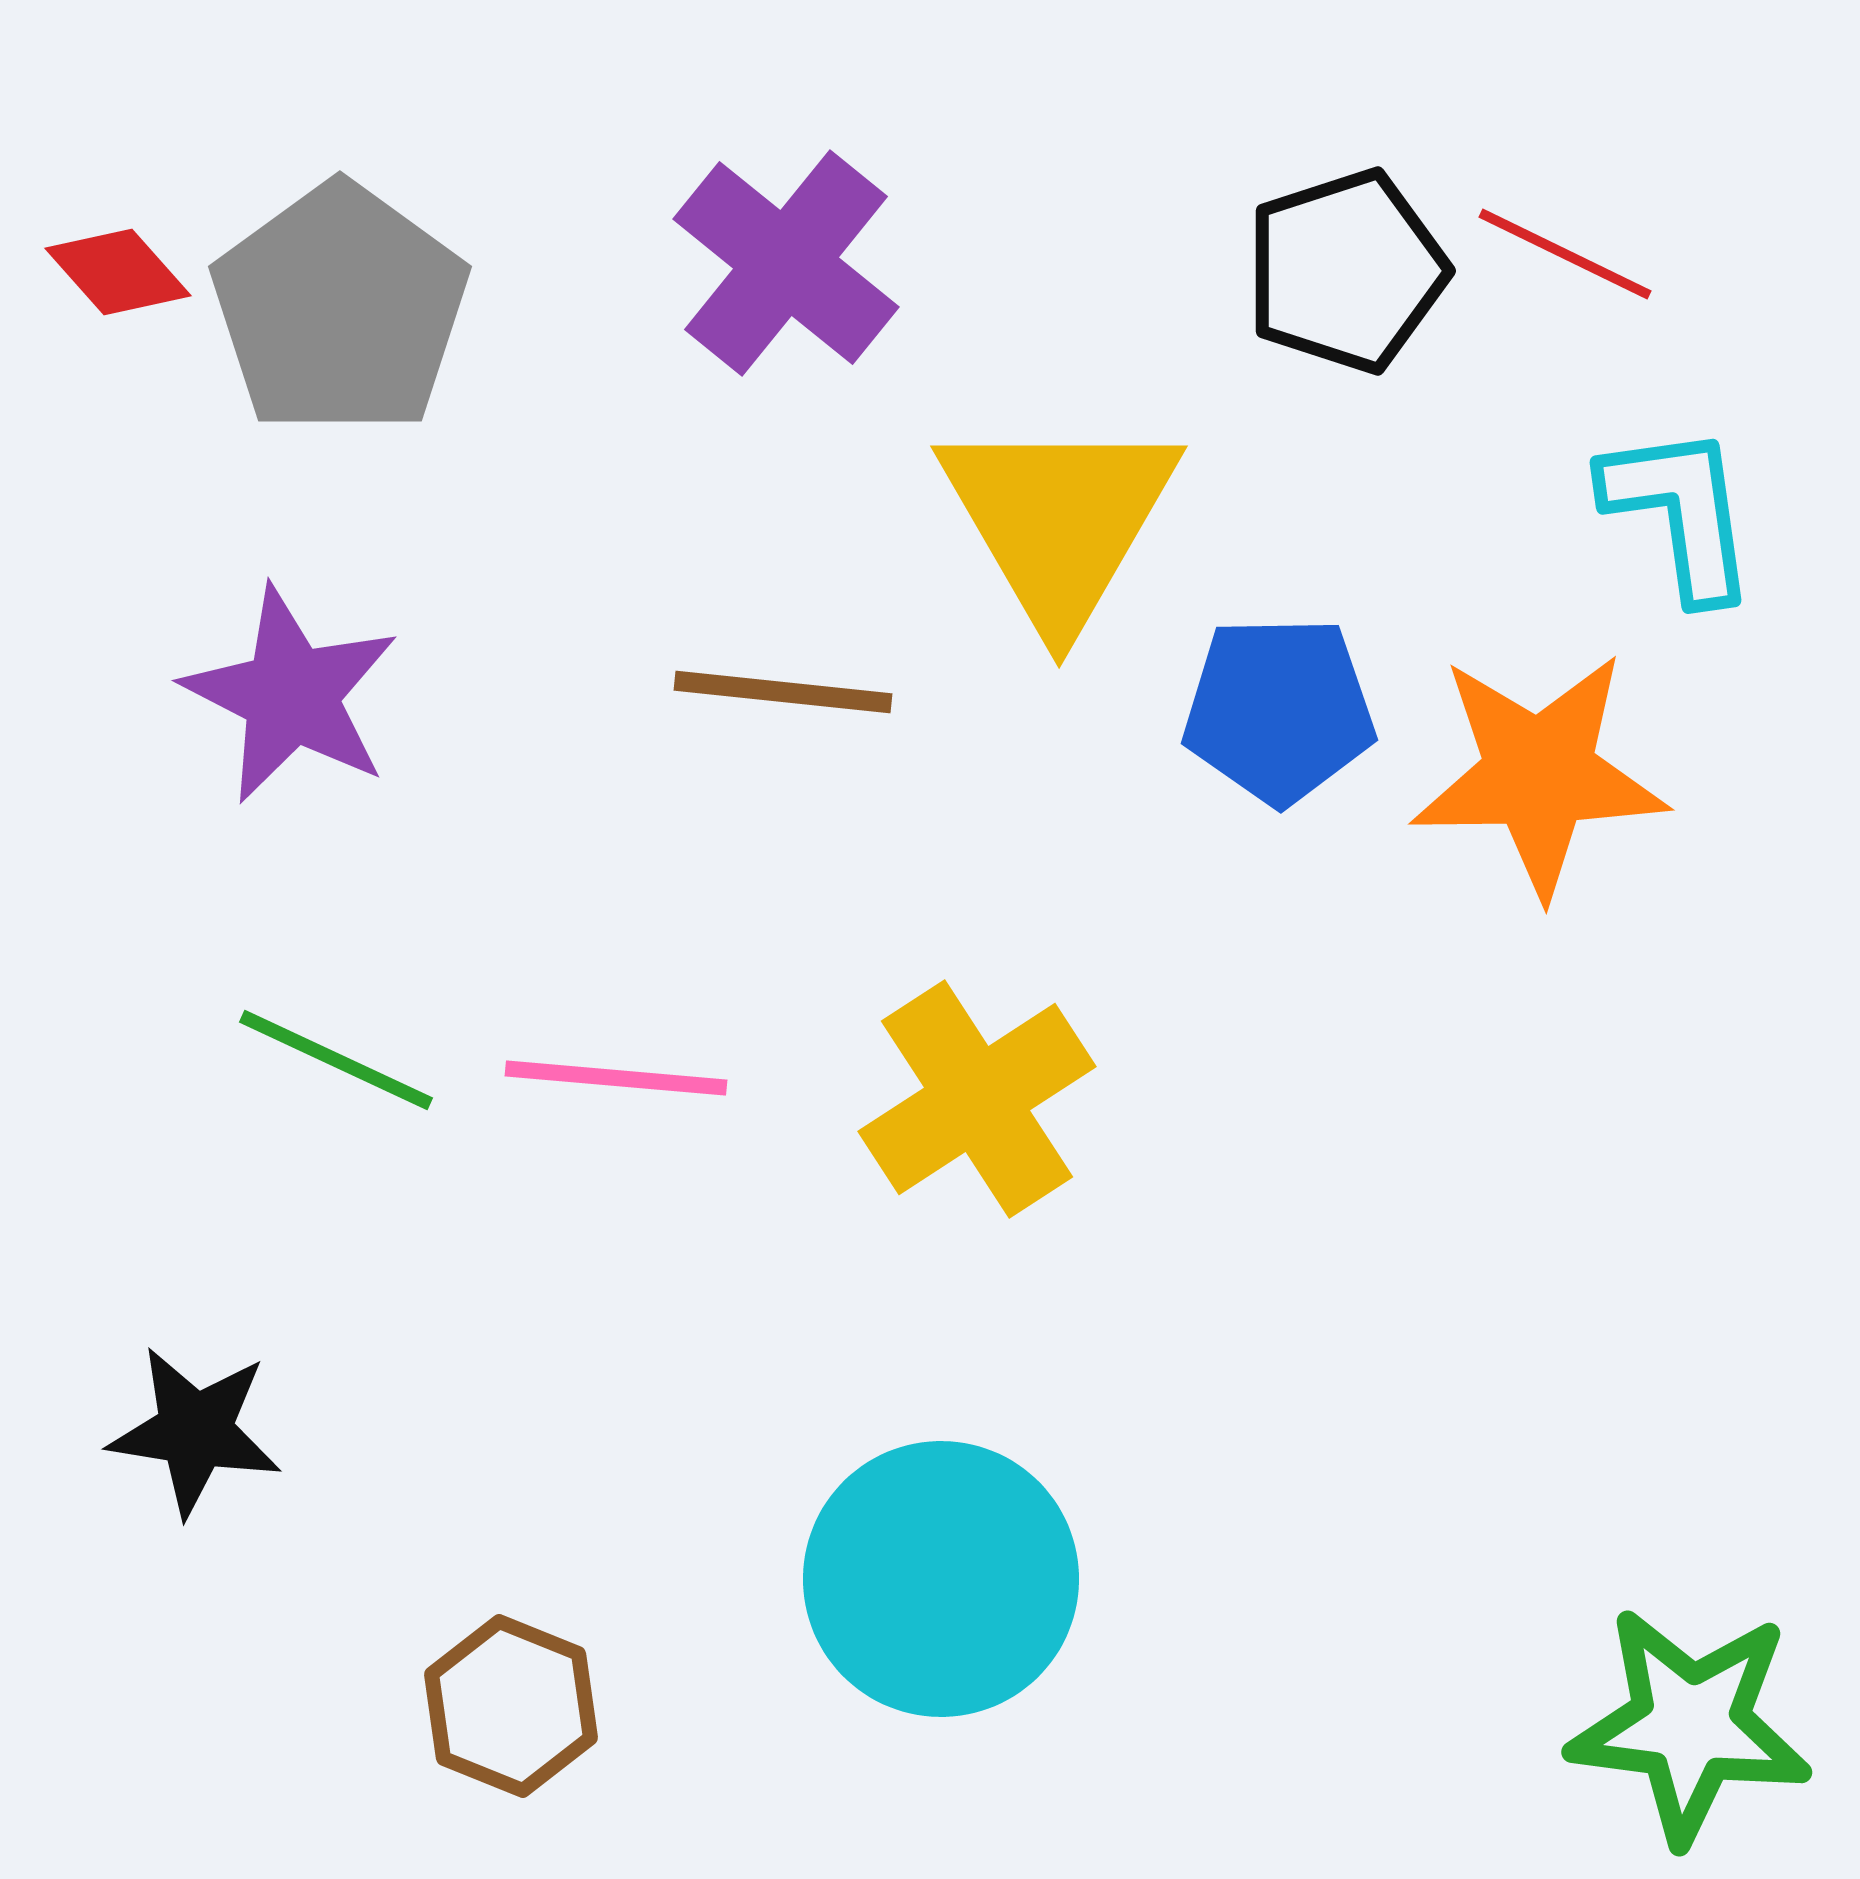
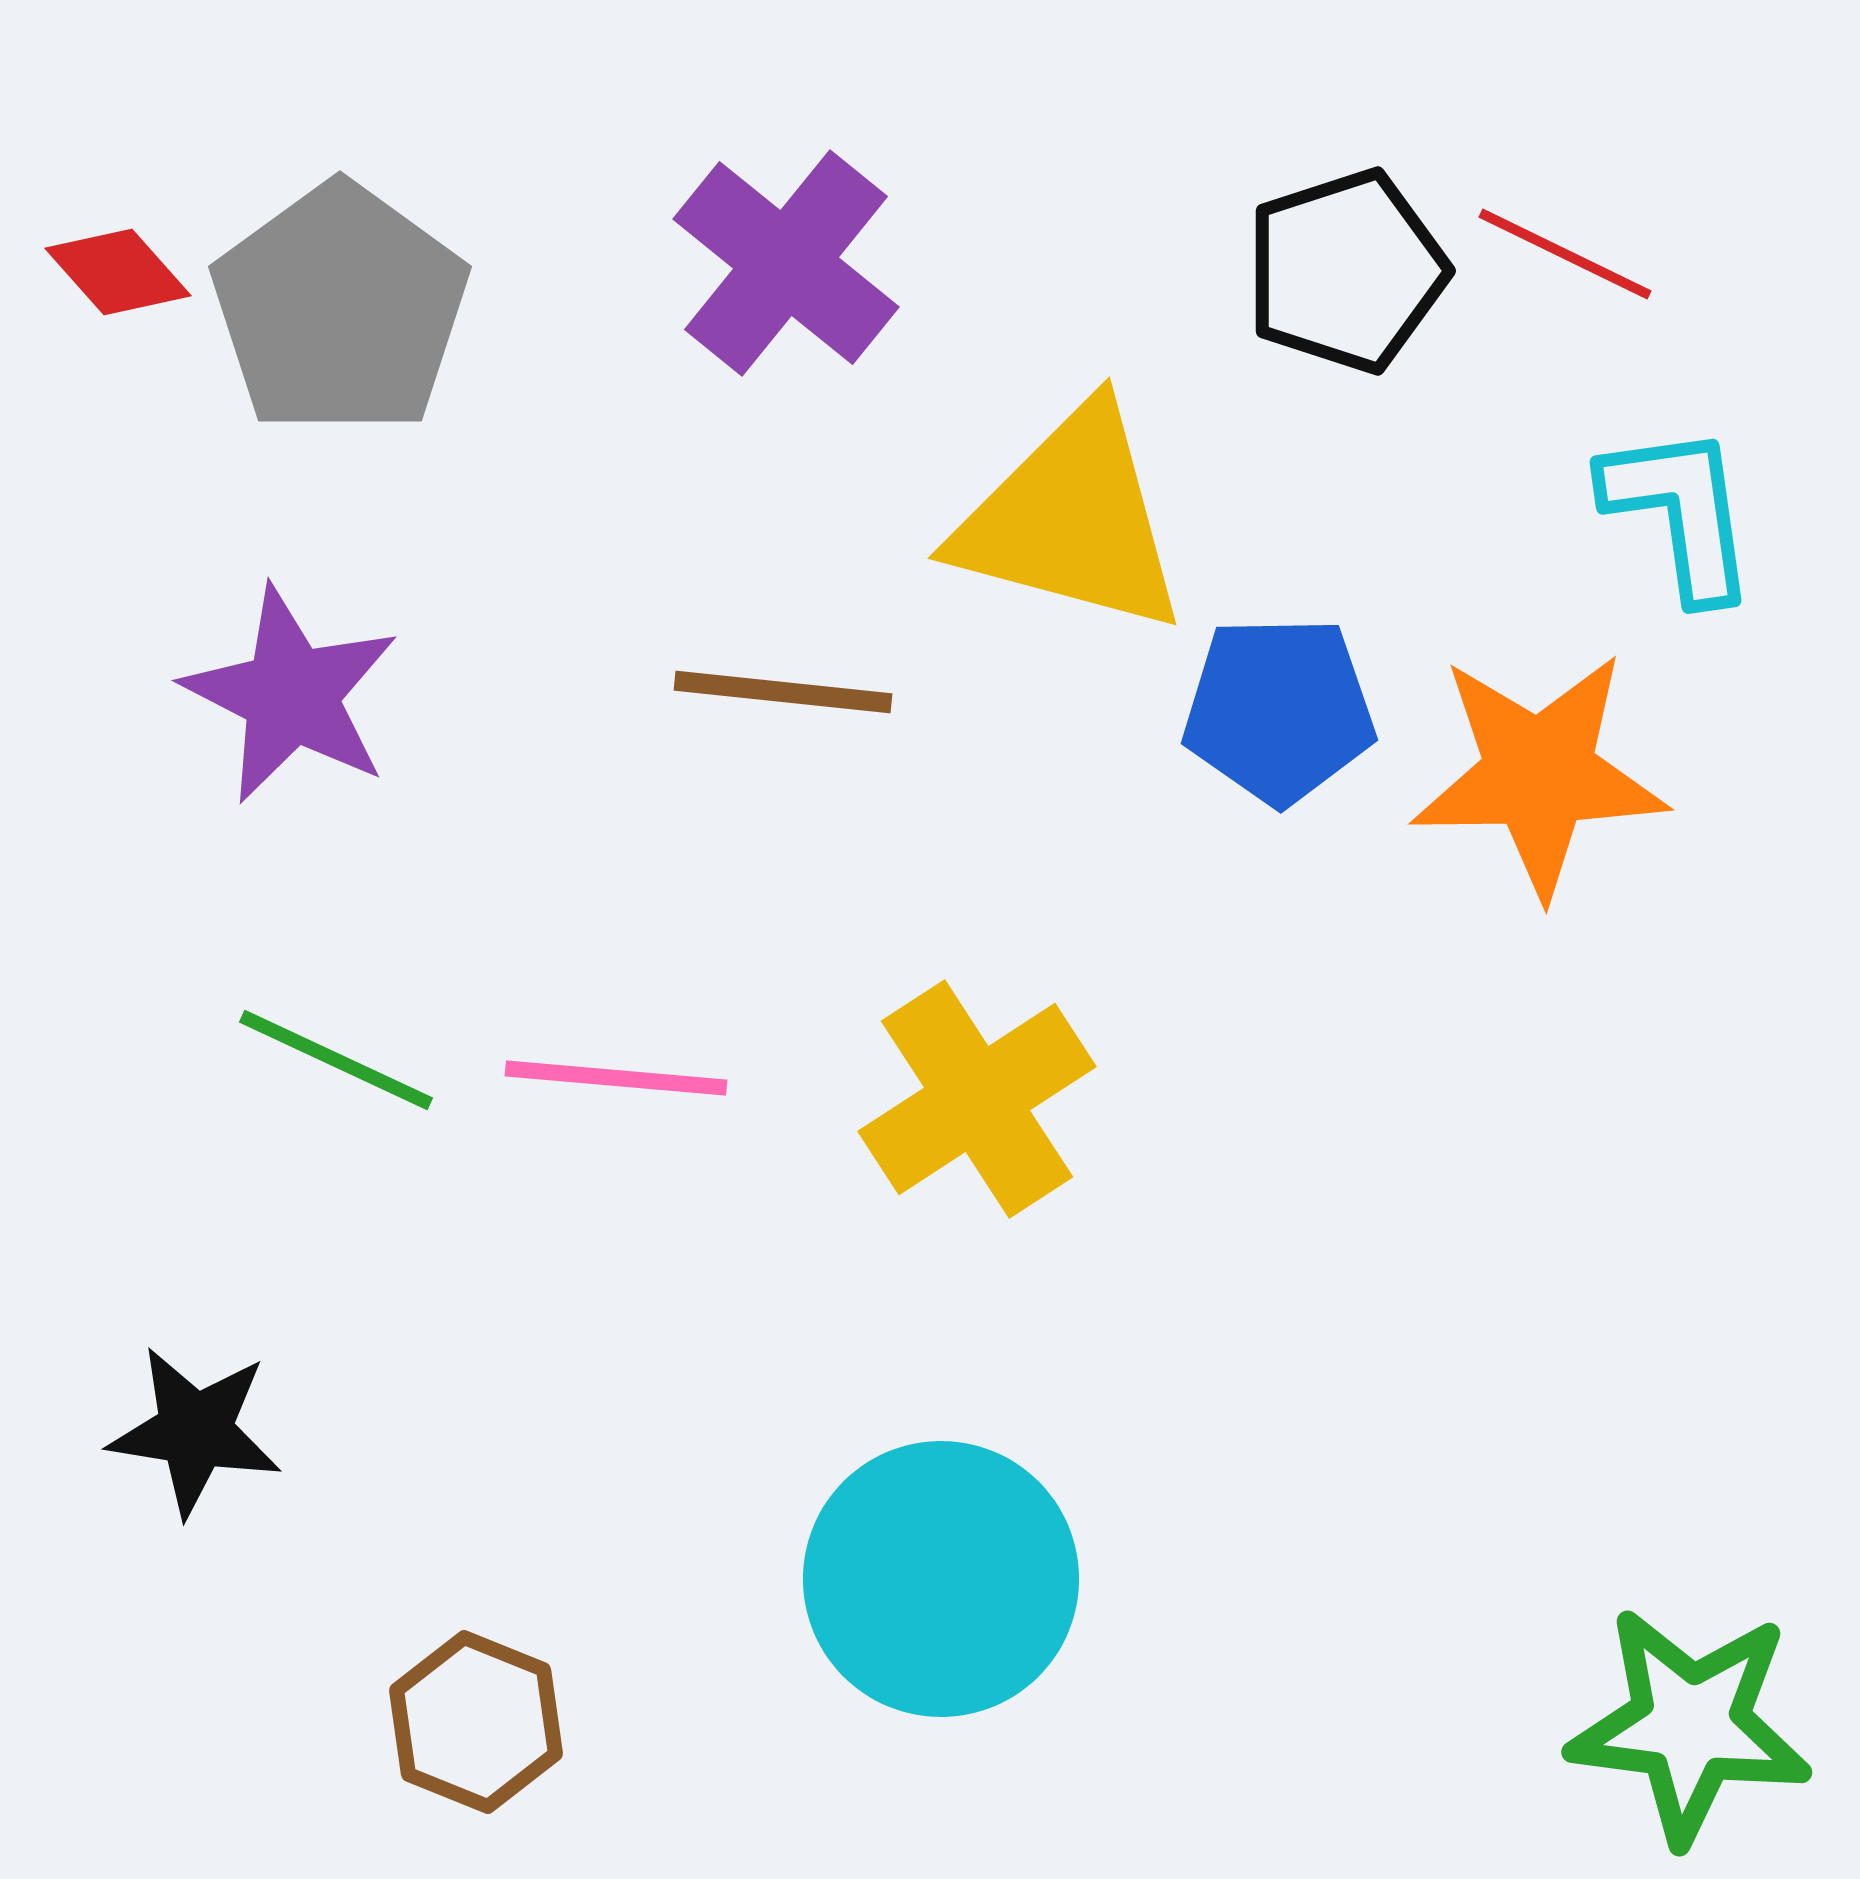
yellow triangle: moved 12 px right; rotated 45 degrees counterclockwise
brown hexagon: moved 35 px left, 16 px down
